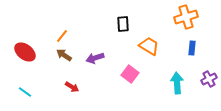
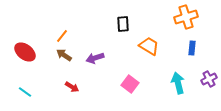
pink square: moved 10 px down
cyan arrow: moved 1 px right; rotated 10 degrees counterclockwise
